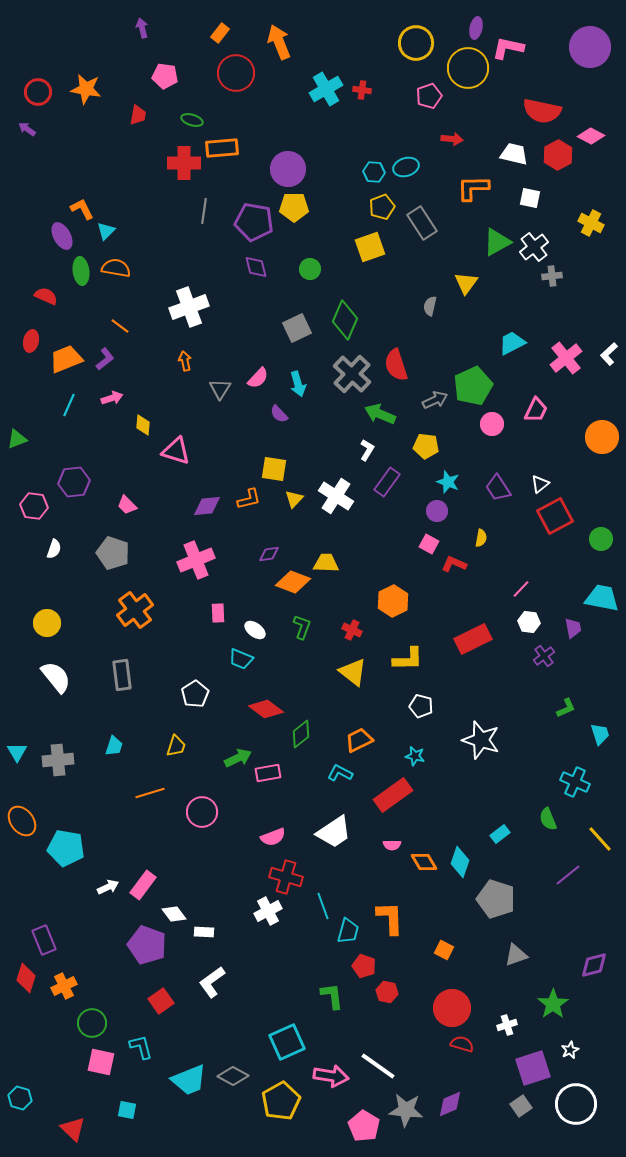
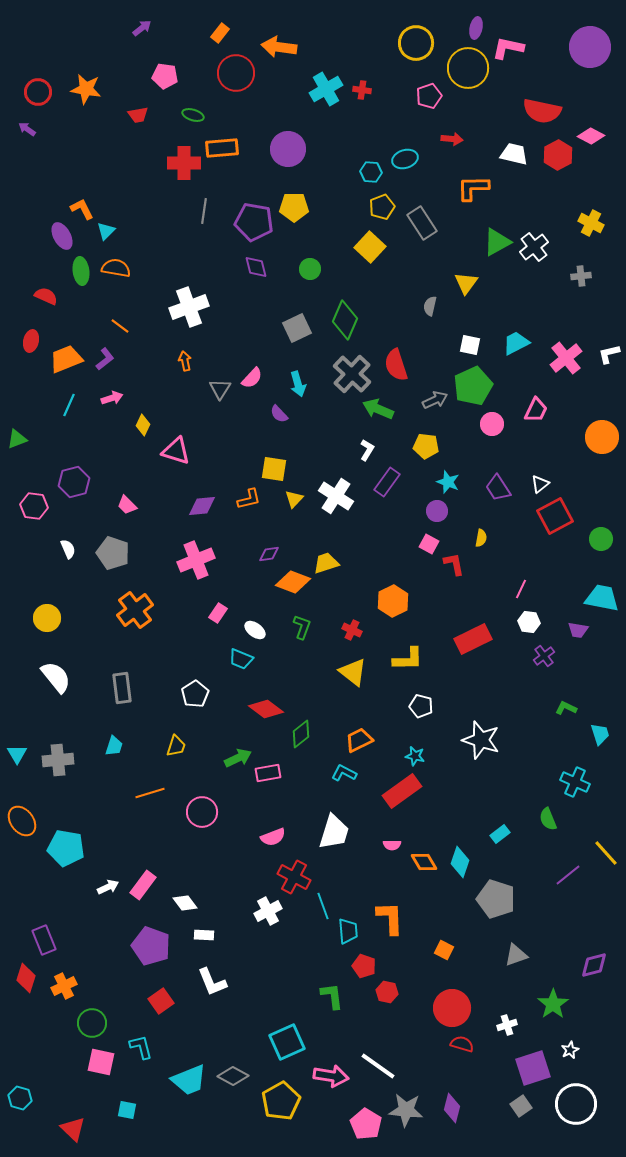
purple arrow at (142, 28): rotated 66 degrees clockwise
orange arrow at (279, 42): moved 5 px down; rotated 60 degrees counterclockwise
red trapezoid at (138, 115): rotated 70 degrees clockwise
green ellipse at (192, 120): moved 1 px right, 5 px up
cyan ellipse at (406, 167): moved 1 px left, 8 px up
purple circle at (288, 169): moved 20 px up
cyan hexagon at (374, 172): moved 3 px left
white square at (530, 198): moved 60 px left, 147 px down
yellow square at (370, 247): rotated 28 degrees counterclockwise
gray cross at (552, 276): moved 29 px right
cyan trapezoid at (512, 343): moved 4 px right
white L-shape at (609, 354): rotated 30 degrees clockwise
pink semicircle at (258, 378): moved 6 px left
green arrow at (380, 414): moved 2 px left, 5 px up
yellow diamond at (143, 425): rotated 20 degrees clockwise
purple hexagon at (74, 482): rotated 8 degrees counterclockwise
purple diamond at (207, 506): moved 5 px left
white semicircle at (54, 549): moved 14 px right; rotated 42 degrees counterclockwise
yellow trapezoid at (326, 563): rotated 20 degrees counterclockwise
red L-shape at (454, 564): rotated 55 degrees clockwise
pink line at (521, 589): rotated 18 degrees counterclockwise
pink rectangle at (218, 613): rotated 36 degrees clockwise
yellow circle at (47, 623): moved 5 px up
purple trapezoid at (573, 628): moved 5 px right, 2 px down; rotated 110 degrees clockwise
gray rectangle at (122, 675): moved 13 px down
green L-shape at (566, 708): rotated 130 degrees counterclockwise
cyan triangle at (17, 752): moved 2 px down
cyan L-shape at (340, 773): moved 4 px right
red rectangle at (393, 795): moved 9 px right, 4 px up
white trapezoid at (334, 832): rotated 39 degrees counterclockwise
yellow line at (600, 839): moved 6 px right, 14 px down
red cross at (286, 877): moved 8 px right; rotated 12 degrees clockwise
white diamond at (174, 914): moved 11 px right, 11 px up
cyan trapezoid at (348, 931): rotated 20 degrees counterclockwise
white rectangle at (204, 932): moved 3 px down
purple pentagon at (147, 945): moved 4 px right, 1 px down
white L-shape at (212, 982): rotated 76 degrees counterclockwise
purple diamond at (450, 1104): moved 2 px right, 4 px down; rotated 52 degrees counterclockwise
pink pentagon at (364, 1126): moved 2 px right, 2 px up
